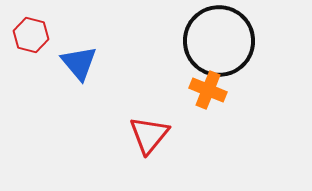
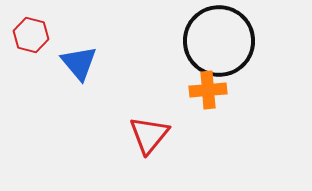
orange cross: rotated 27 degrees counterclockwise
